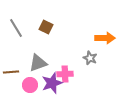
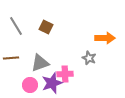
gray line: moved 2 px up
gray star: moved 1 px left
gray triangle: moved 2 px right
brown line: moved 14 px up
